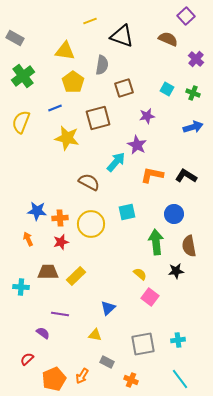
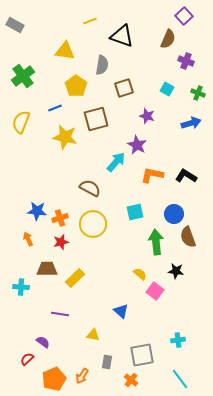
purple square at (186, 16): moved 2 px left
gray rectangle at (15, 38): moved 13 px up
brown semicircle at (168, 39): rotated 90 degrees clockwise
purple cross at (196, 59): moved 10 px left, 2 px down; rotated 21 degrees counterclockwise
yellow pentagon at (73, 82): moved 3 px right, 4 px down
green cross at (193, 93): moved 5 px right
purple star at (147, 116): rotated 28 degrees clockwise
brown square at (98, 118): moved 2 px left, 1 px down
blue arrow at (193, 127): moved 2 px left, 4 px up
yellow star at (67, 138): moved 2 px left, 1 px up
brown semicircle at (89, 182): moved 1 px right, 6 px down
cyan square at (127, 212): moved 8 px right
orange cross at (60, 218): rotated 14 degrees counterclockwise
yellow circle at (91, 224): moved 2 px right
brown semicircle at (189, 246): moved 1 px left, 9 px up; rotated 10 degrees counterclockwise
black star at (176, 271): rotated 14 degrees clockwise
brown trapezoid at (48, 272): moved 1 px left, 3 px up
yellow rectangle at (76, 276): moved 1 px left, 2 px down
pink square at (150, 297): moved 5 px right, 6 px up
blue triangle at (108, 308): moved 13 px right, 3 px down; rotated 35 degrees counterclockwise
purple semicircle at (43, 333): moved 9 px down
yellow triangle at (95, 335): moved 2 px left
gray square at (143, 344): moved 1 px left, 11 px down
gray rectangle at (107, 362): rotated 72 degrees clockwise
orange cross at (131, 380): rotated 16 degrees clockwise
